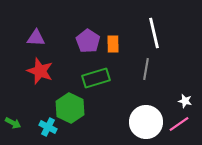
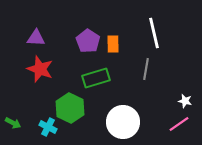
red star: moved 2 px up
white circle: moved 23 px left
